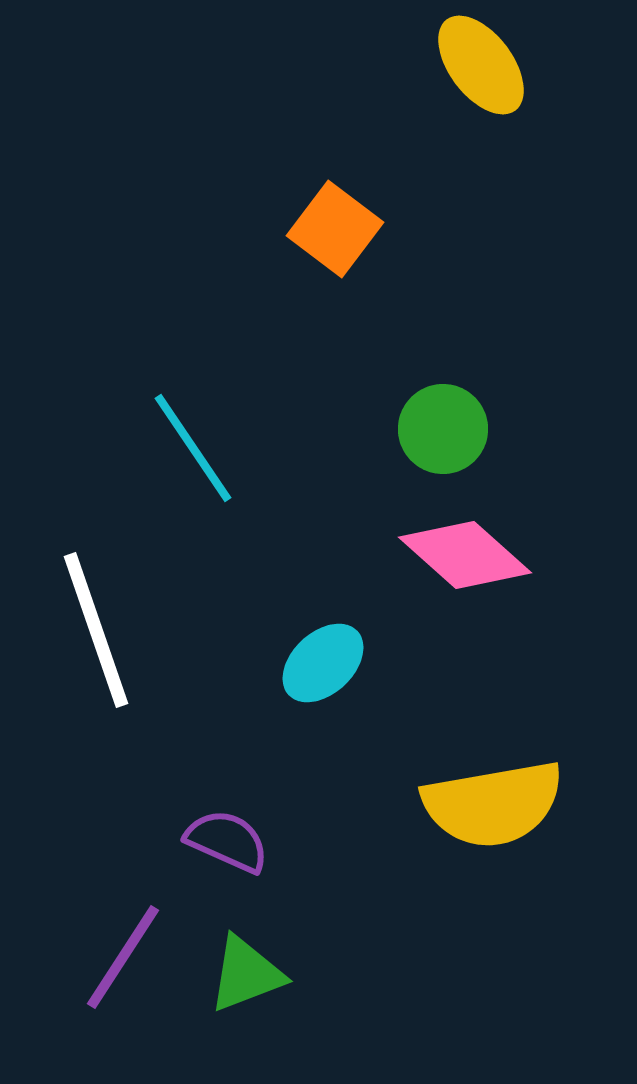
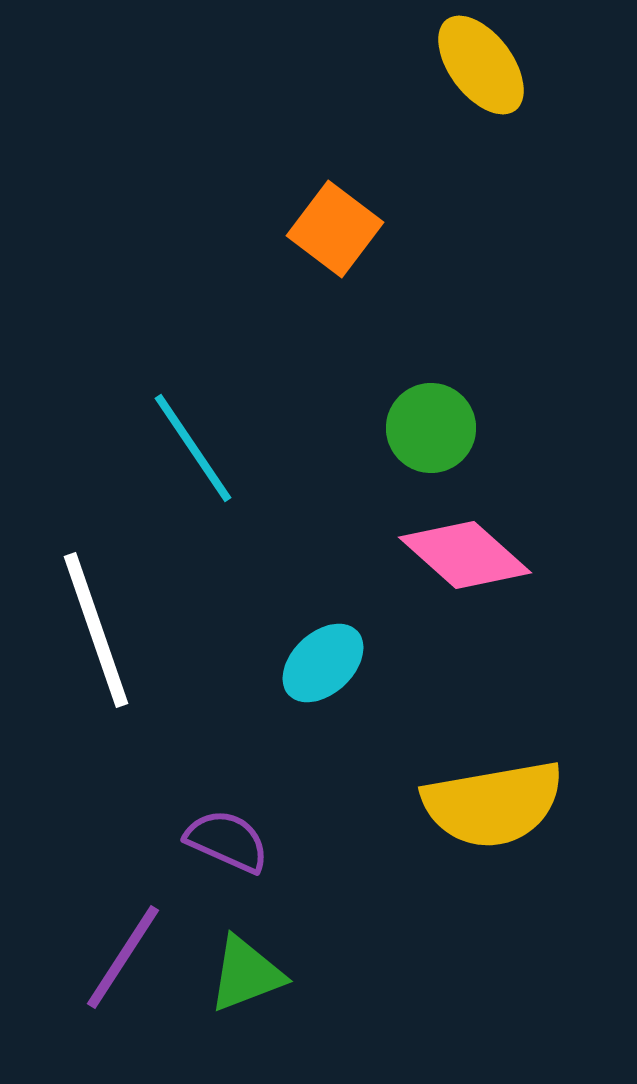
green circle: moved 12 px left, 1 px up
